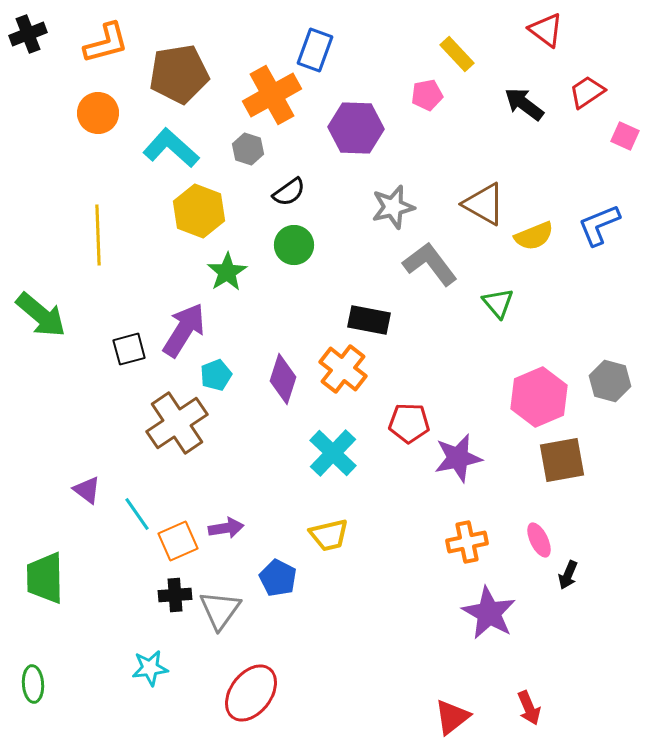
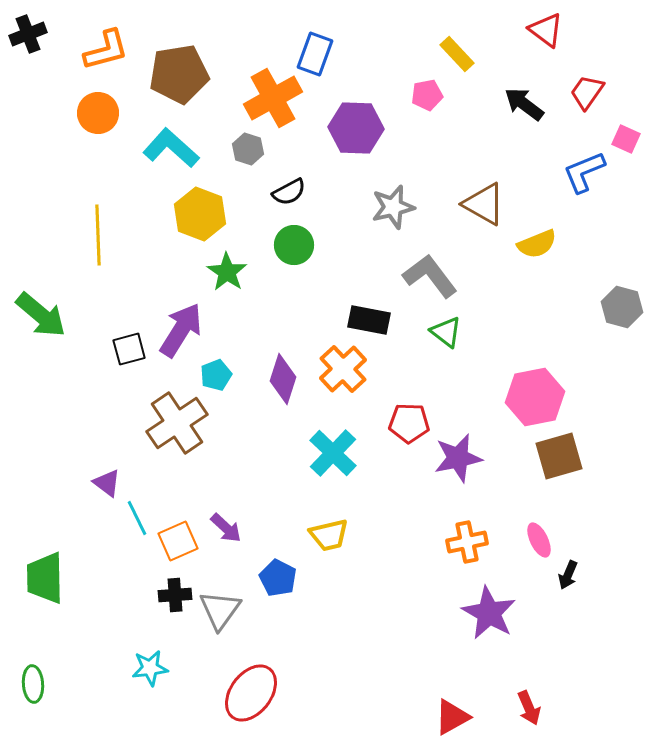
orange L-shape at (106, 43): moved 7 px down
blue rectangle at (315, 50): moved 4 px down
red trapezoid at (587, 92): rotated 21 degrees counterclockwise
orange cross at (272, 95): moved 1 px right, 3 px down
pink square at (625, 136): moved 1 px right, 3 px down
black semicircle at (289, 192): rotated 8 degrees clockwise
yellow hexagon at (199, 211): moved 1 px right, 3 px down
blue L-shape at (599, 225): moved 15 px left, 53 px up
yellow semicircle at (534, 236): moved 3 px right, 8 px down
gray L-shape at (430, 264): moved 12 px down
green star at (227, 272): rotated 6 degrees counterclockwise
green triangle at (498, 303): moved 52 px left, 29 px down; rotated 12 degrees counterclockwise
purple arrow at (184, 330): moved 3 px left
orange cross at (343, 369): rotated 9 degrees clockwise
gray hexagon at (610, 381): moved 12 px right, 74 px up
pink hexagon at (539, 397): moved 4 px left; rotated 12 degrees clockwise
brown square at (562, 460): moved 3 px left, 4 px up; rotated 6 degrees counterclockwise
purple triangle at (87, 490): moved 20 px right, 7 px up
cyan line at (137, 514): moved 4 px down; rotated 9 degrees clockwise
purple arrow at (226, 528): rotated 52 degrees clockwise
red triangle at (452, 717): rotated 9 degrees clockwise
